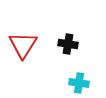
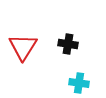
red triangle: moved 2 px down
